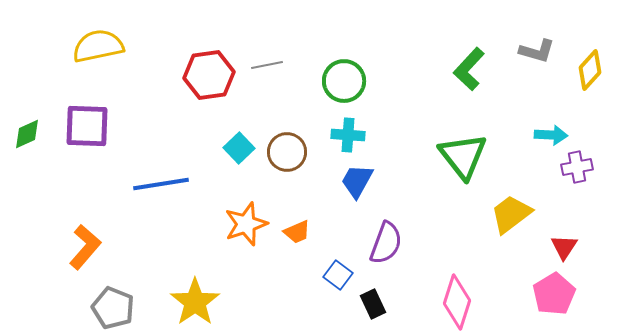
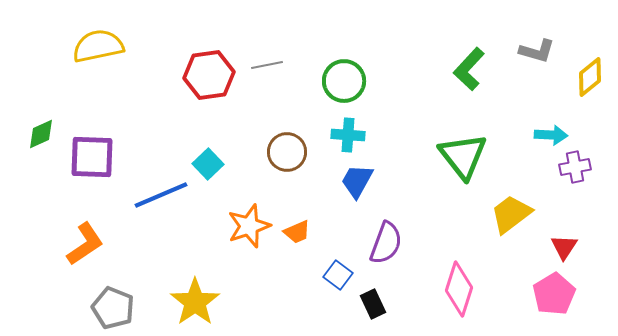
yellow diamond: moved 7 px down; rotated 9 degrees clockwise
purple square: moved 5 px right, 31 px down
green diamond: moved 14 px right
cyan square: moved 31 px left, 16 px down
purple cross: moved 2 px left
blue line: moved 11 px down; rotated 14 degrees counterclockwise
orange star: moved 3 px right, 2 px down
orange L-shape: moved 3 px up; rotated 15 degrees clockwise
pink diamond: moved 2 px right, 13 px up
